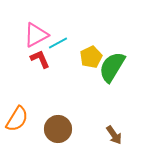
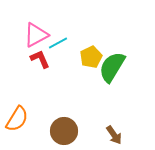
brown circle: moved 6 px right, 2 px down
